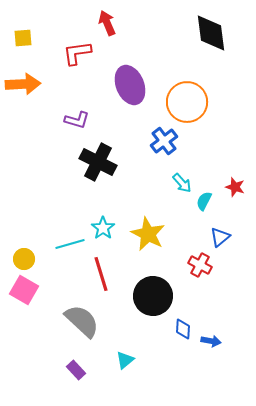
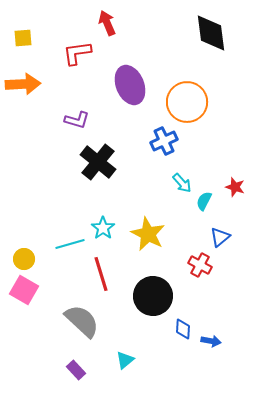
blue cross: rotated 12 degrees clockwise
black cross: rotated 12 degrees clockwise
